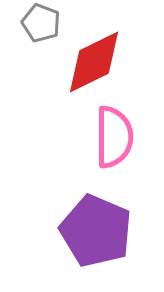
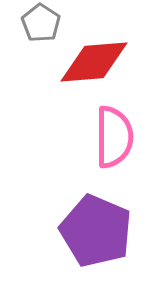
gray pentagon: rotated 12 degrees clockwise
red diamond: rotated 22 degrees clockwise
